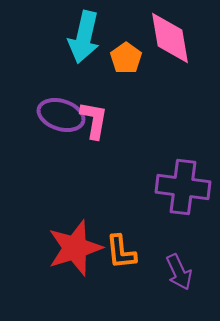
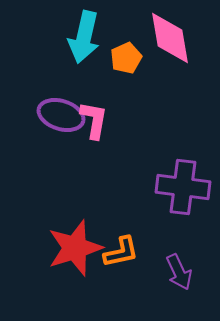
orange pentagon: rotated 12 degrees clockwise
orange L-shape: rotated 96 degrees counterclockwise
